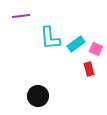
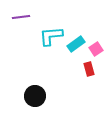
purple line: moved 1 px down
cyan L-shape: moved 1 px right, 2 px up; rotated 90 degrees clockwise
pink square: rotated 32 degrees clockwise
black circle: moved 3 px left
